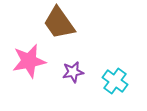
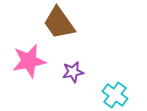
cyan cross: moved 14 px down
